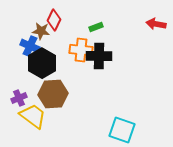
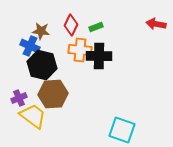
red diamond: moved 17 px right, 5 px down
orange cross: moved 1 px left
black hexagon: moved 2 px down; rotated 16 degrees counterclockwise
